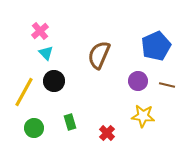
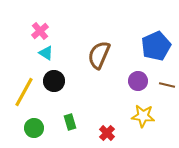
cyan triangle: rotated 14 degrees counterclockwise
